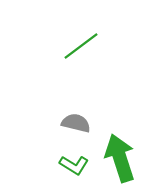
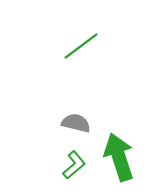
green arrow: moved 1 px left, 1 px up
green L-shape: rotated 72 degrees counterclockwise
